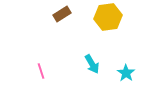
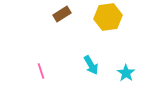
cyan arrow: moved 1 px left, 1 px down
